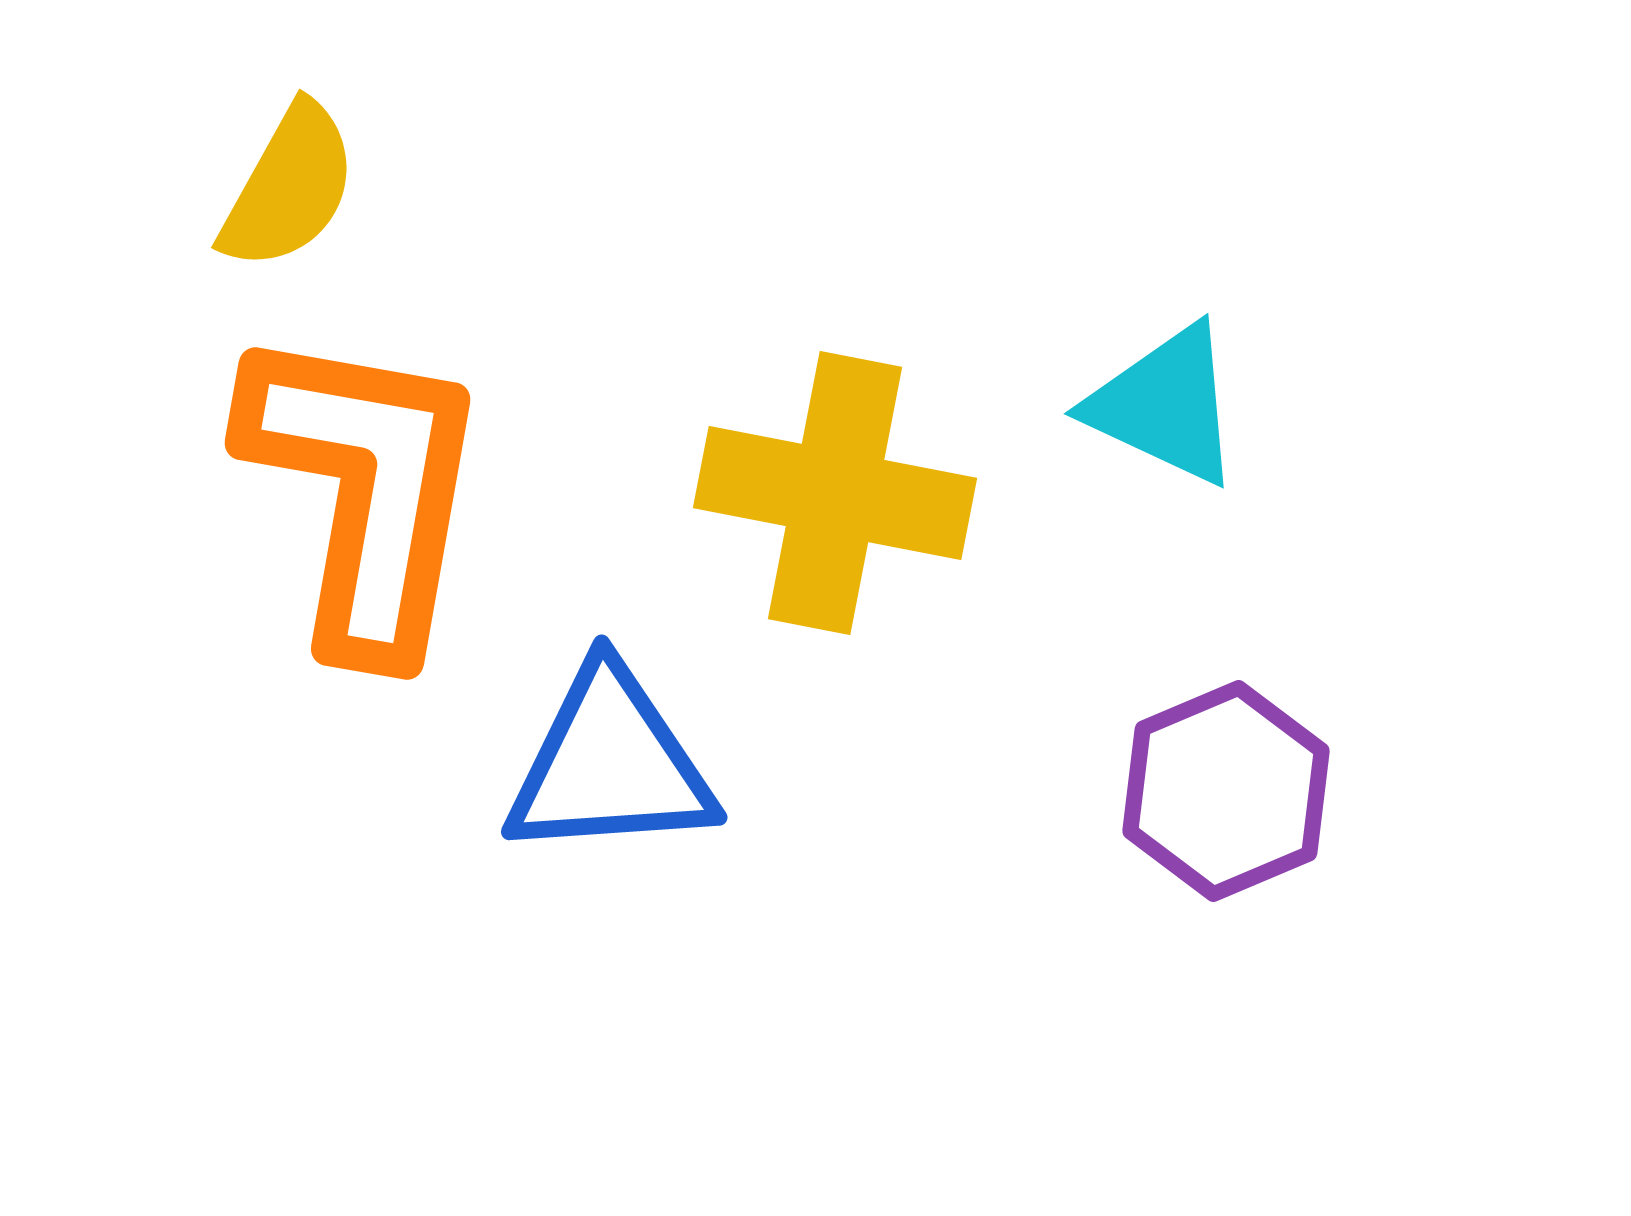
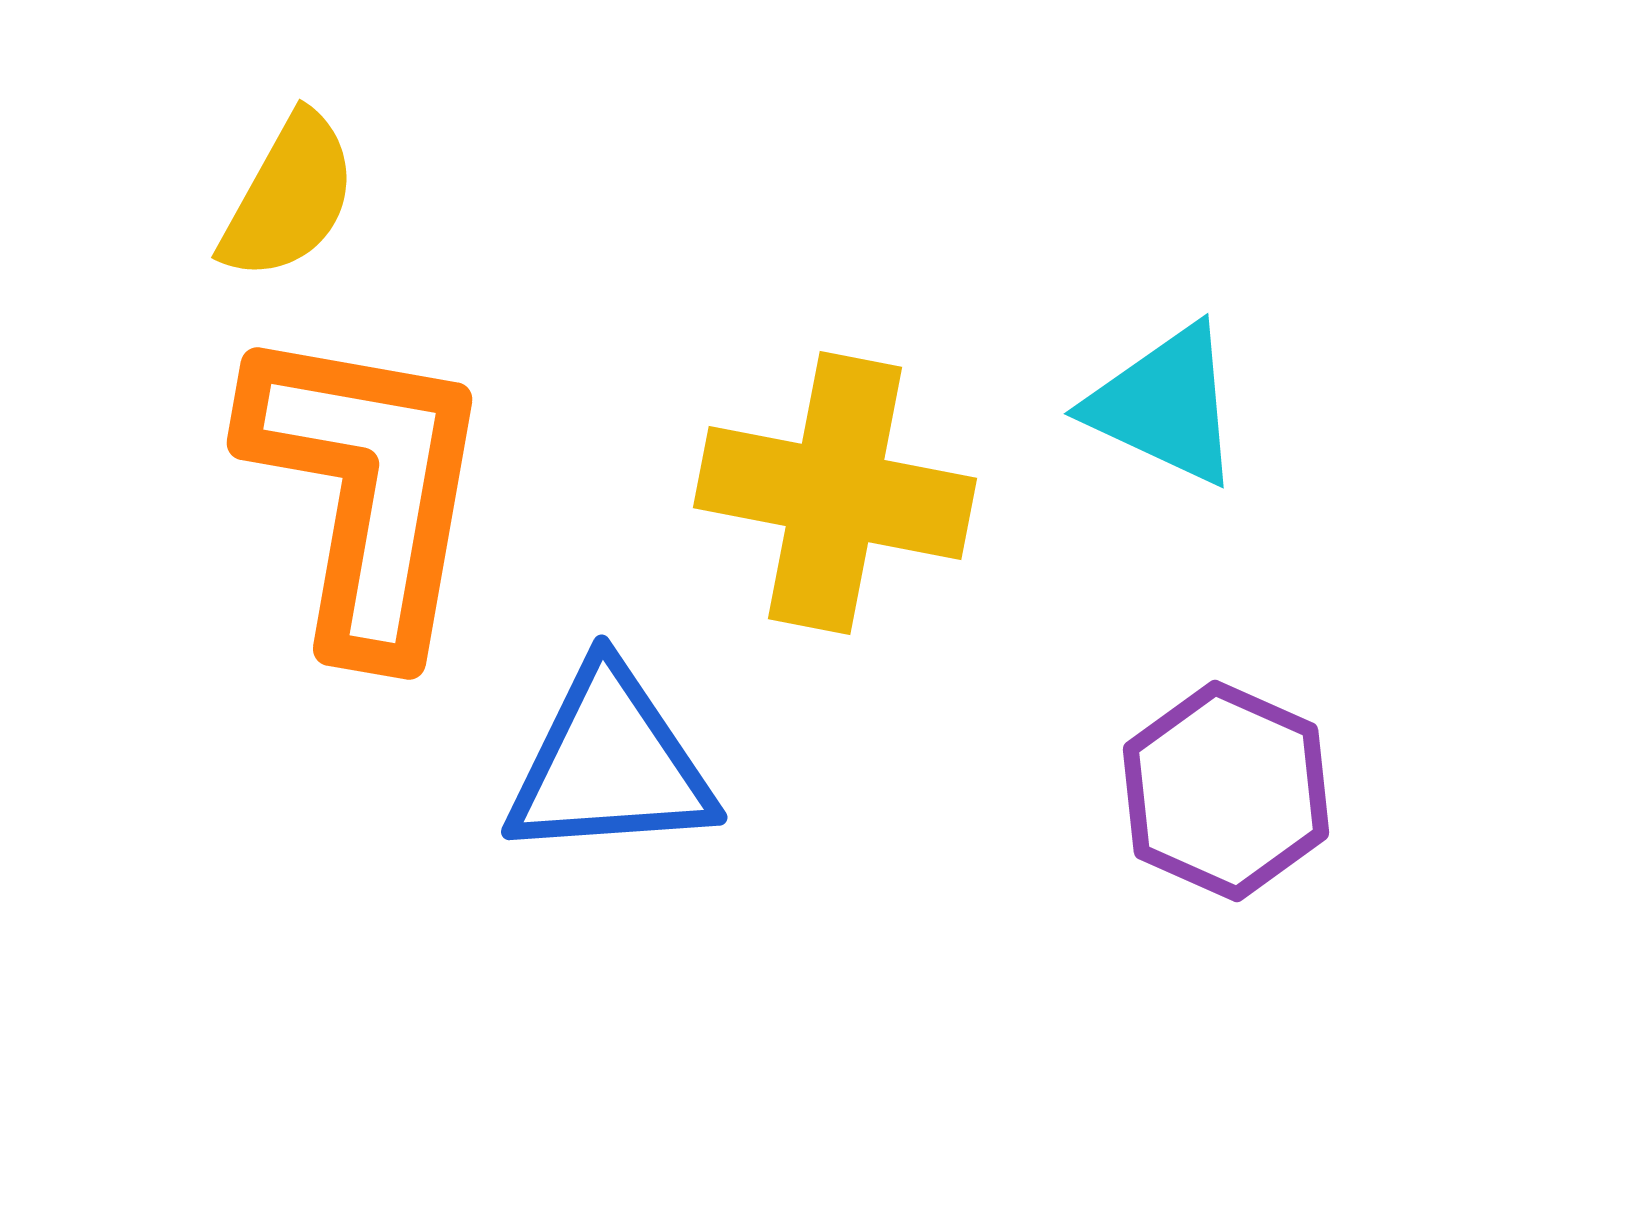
yellow semicircle: moved 10 px down
orange L-shape: moved 2 px right
purple hexagon: rotated 13 degrees counterclockwise
